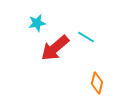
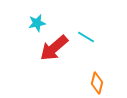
red arrow: moved 1 px left
